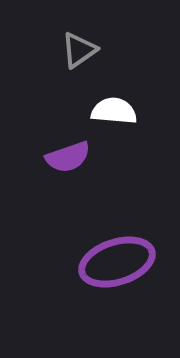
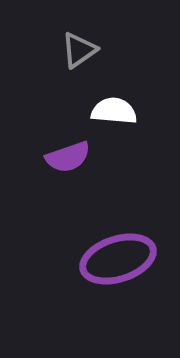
purple ellipse: moved 1 px right, 3 px up
